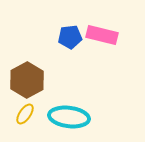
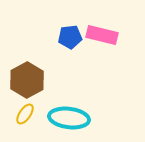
cyan ellipse: moved 1 px down
